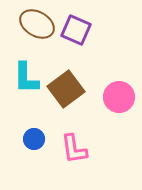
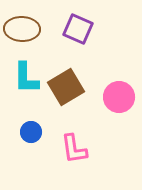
brown ellipse: moved 15 px left, 5 px down; rotated 28 degrees counterclockwise
purple square: moved 2 px right, 1 px up
brown square: moved 2 px up; rotated 6 degrees clockwise
blue circle: moved 3 px left, 7 px up
